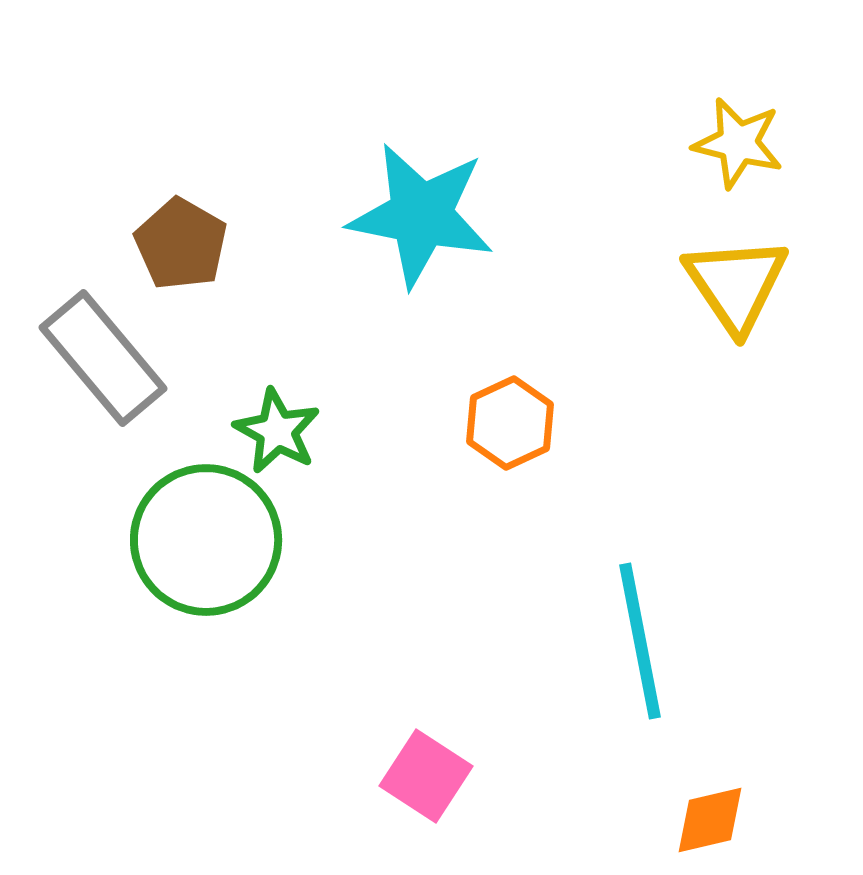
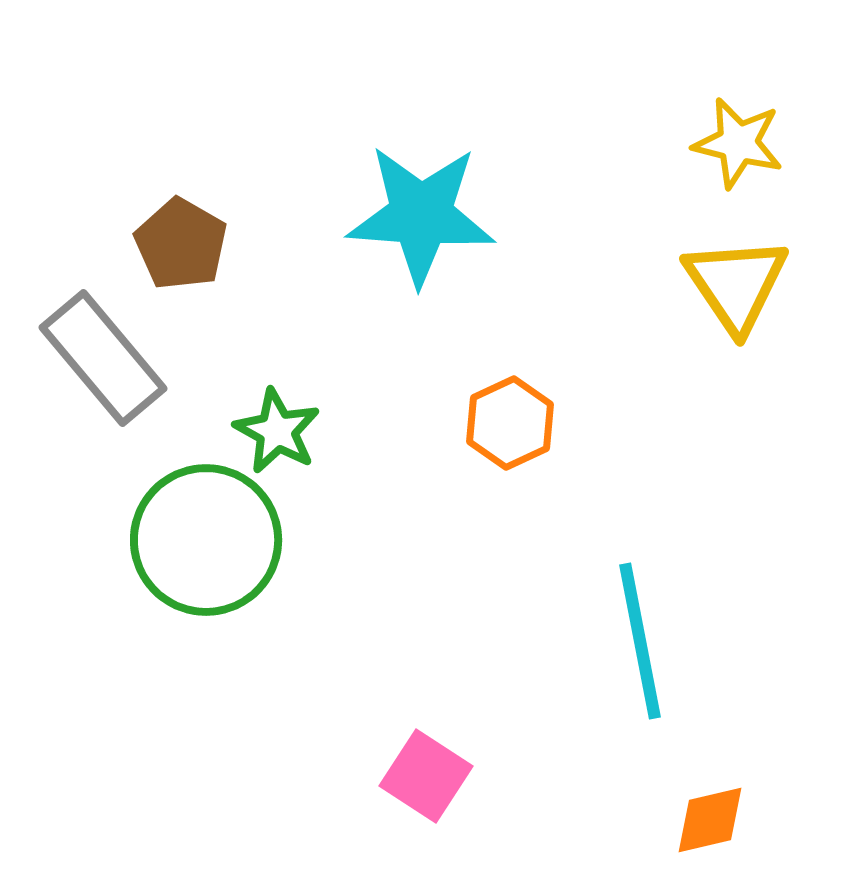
cyan star: rotated 7 degrees counterclockwise
